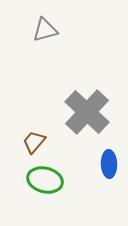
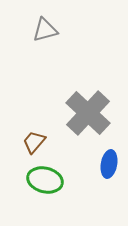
gray cross: moved 1 px right, 1 px down
blue ellipse: rotated 12 degrees clockwise
